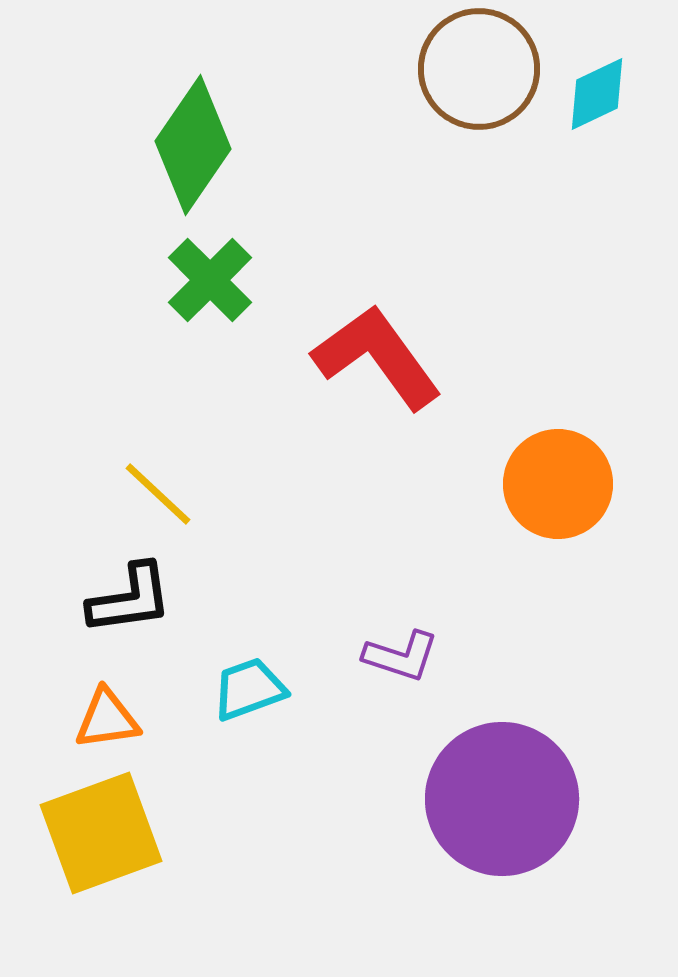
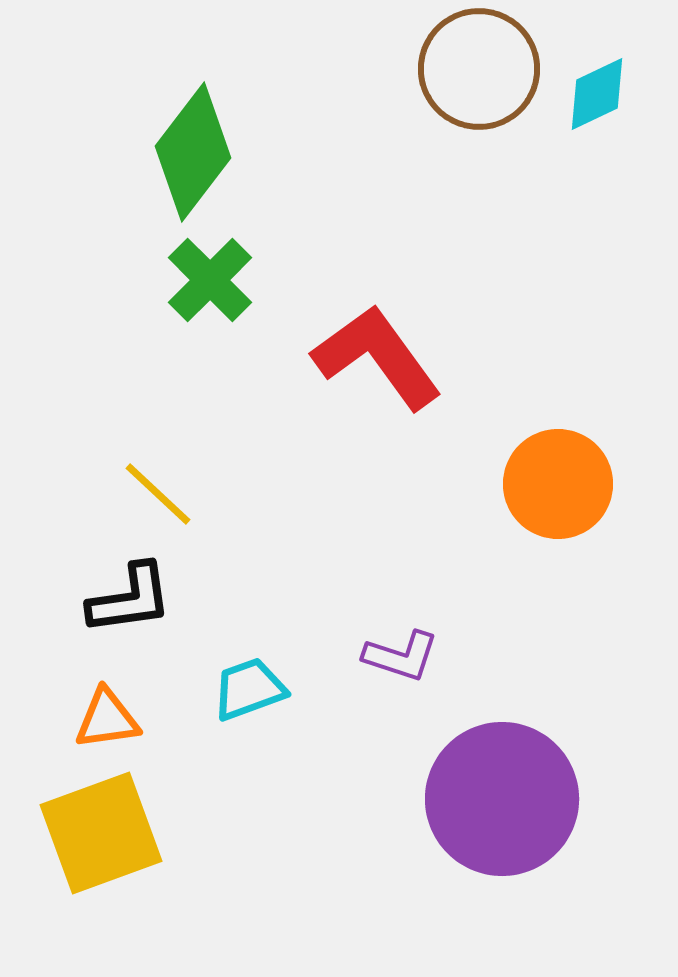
green diamond: moved 7 px down; rotated 3 degrees clockwise
